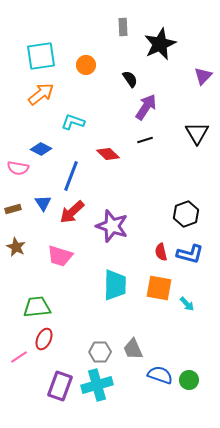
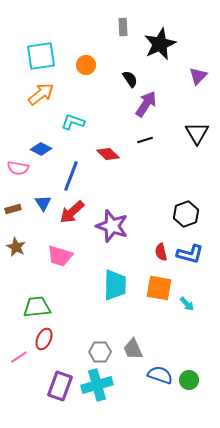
purple triangle: moved 5 px left
purple arrow: moved 3 px up
